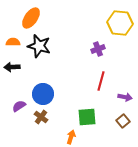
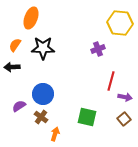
orange ellipse: rotated 15 degrees counterclockwise
orange semicircle: moved 2 px right, 3 px down; rotated 56 degrees counterclockwise
black star: moved 4 px right, 2 px down; rotated 15 degrees counterclockwise
red line: moved 10 px right
green square: rotated 18 degrees clockwise
brown square: moved 1 px right, 2 px up
orange arrow: moved 16 px left, 3 px up
